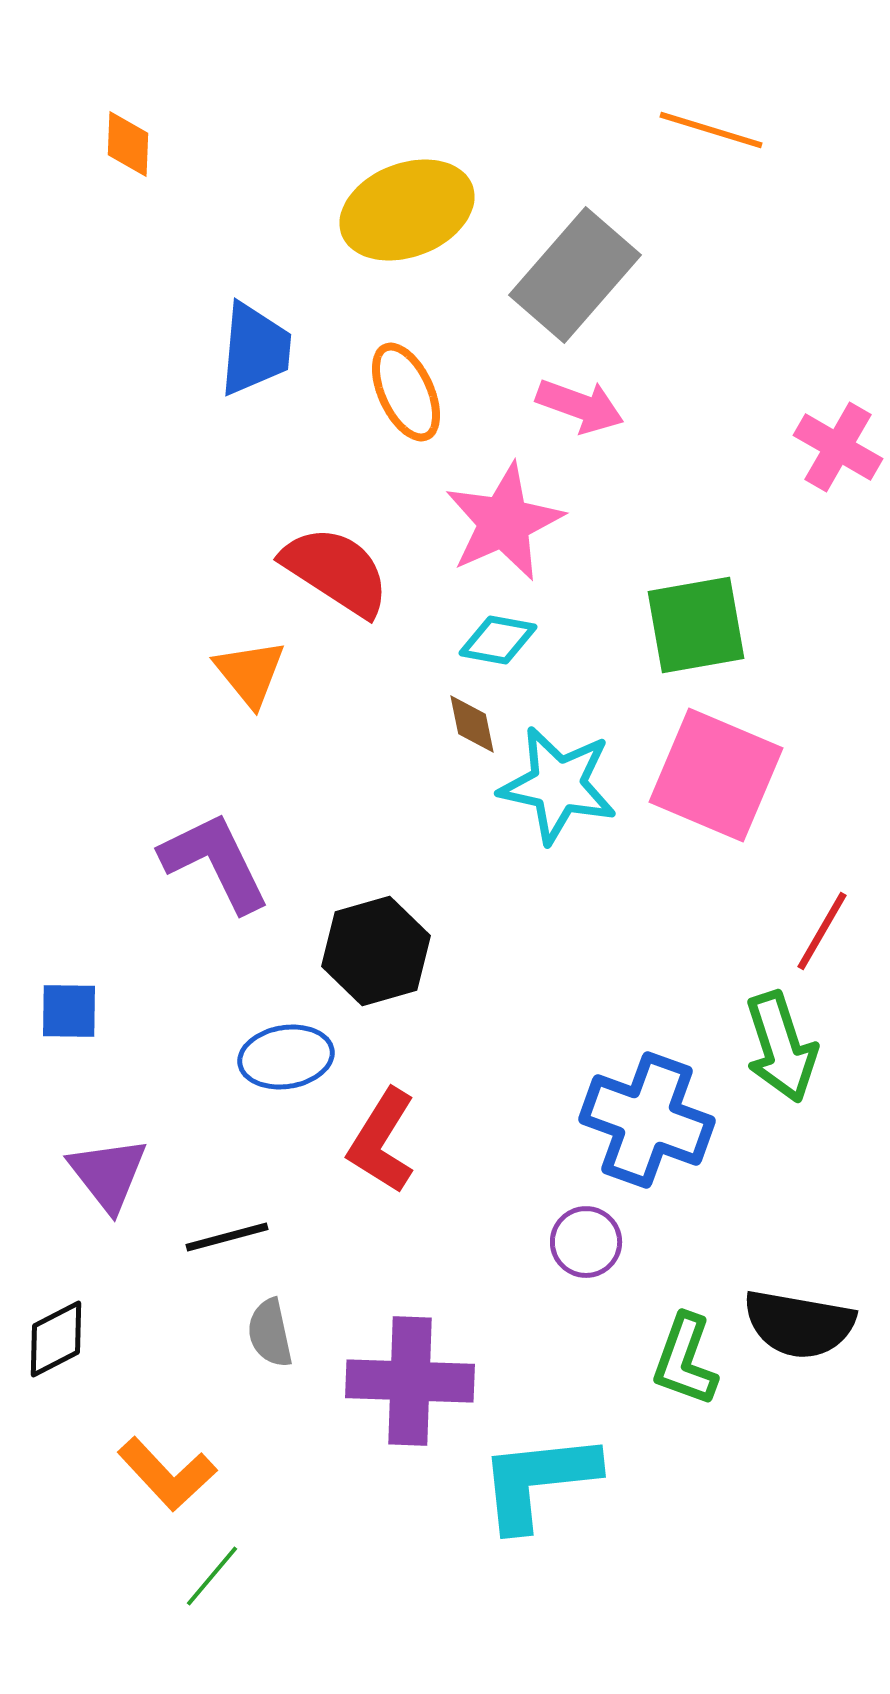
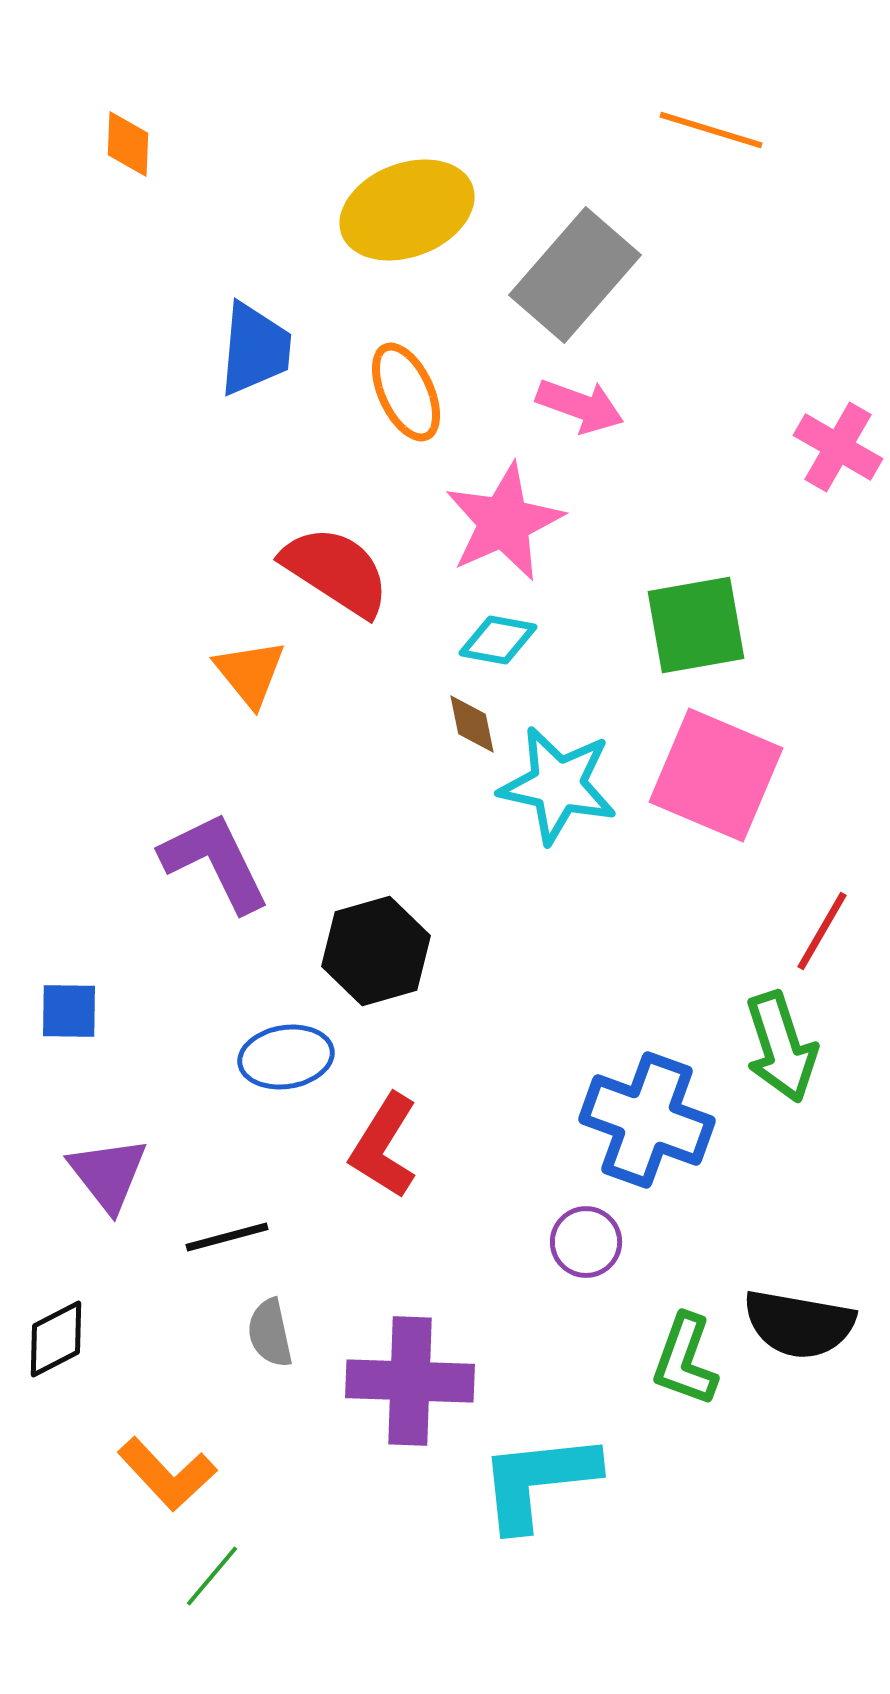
red L-shape: moved 2 px right, 5 px down
